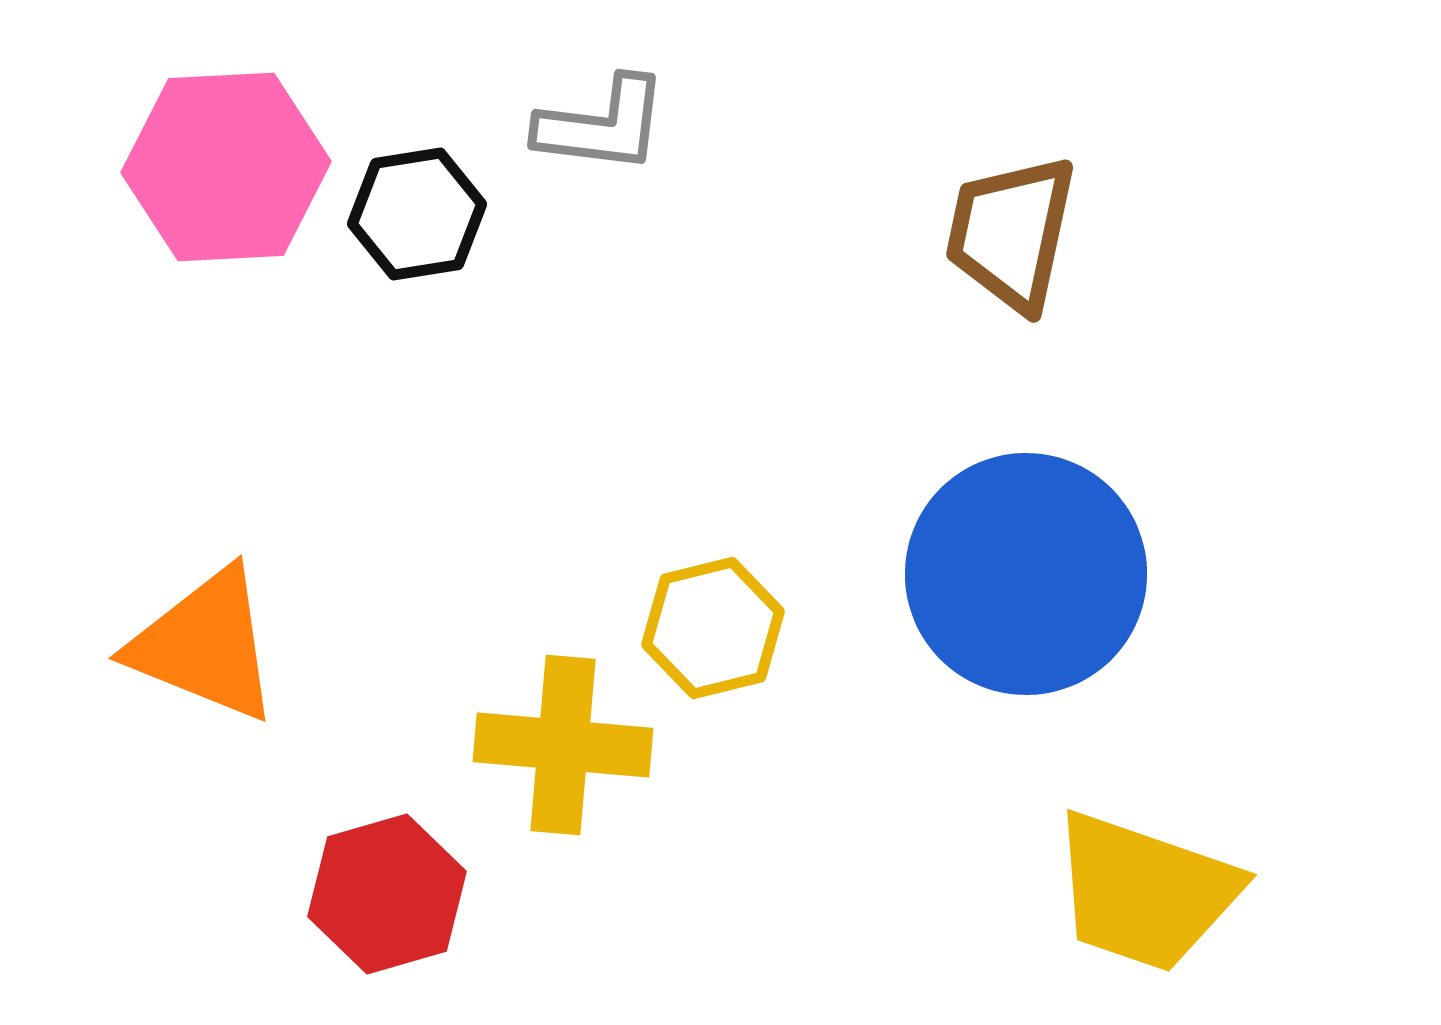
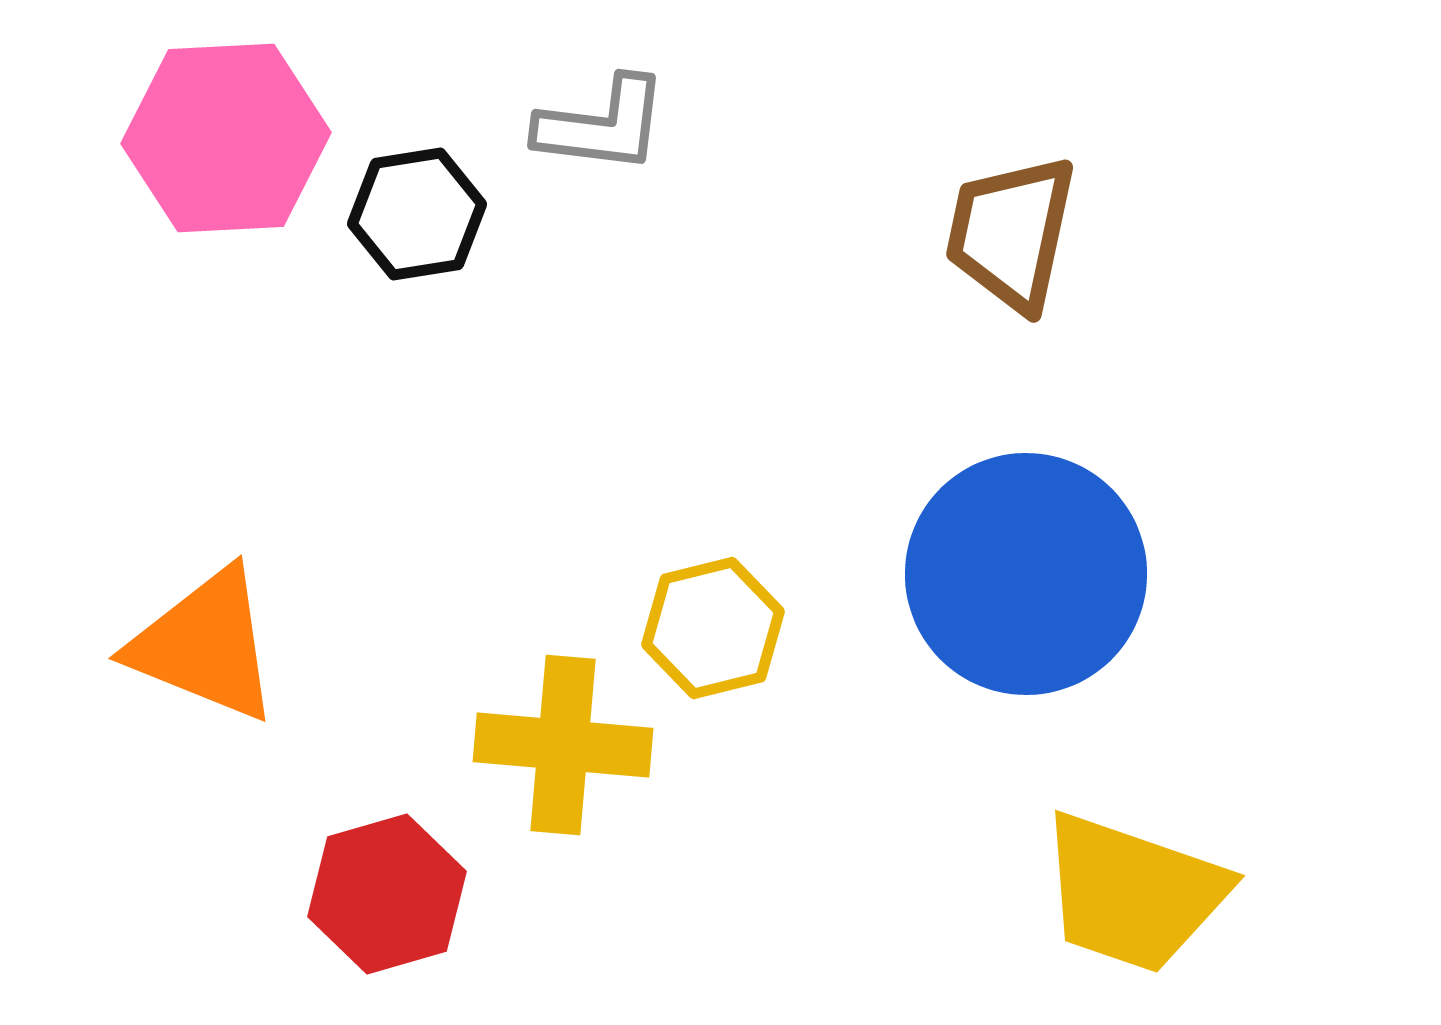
pink hexagon: moved 29 px up
yellow trapezoid: moved 12 px left, 1 px down
